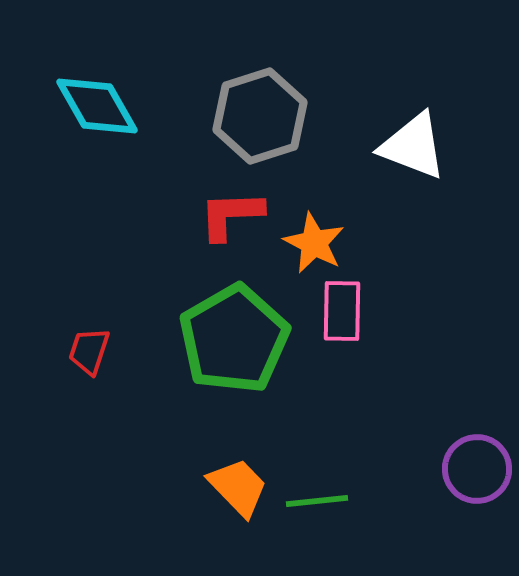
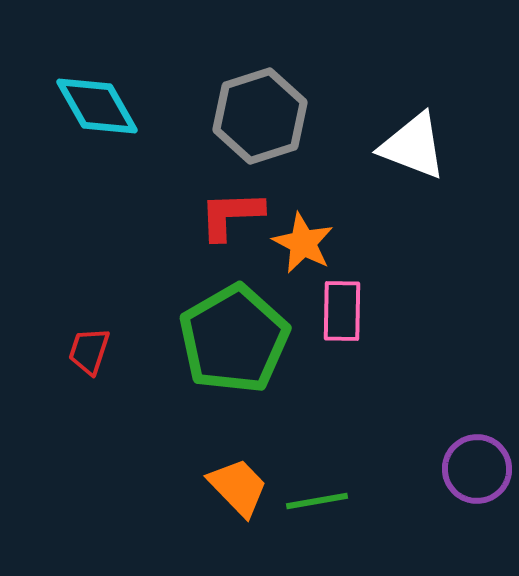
orange star: moved 11 px left
green line: rotated 4 degrees counterclockwise
